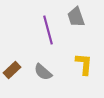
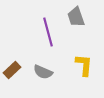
purple line: moved 2 px down
yellow L-shape: moved 1 px down
gray semicircle: rotated 18 degrees counterclockwise
